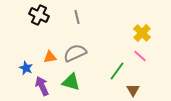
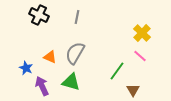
gray line: rotated 24 degrees clockwise
gray semicircle: rotated 35 degrees counterclockwise
orange triangle: rotated 32 degrees clockwise
